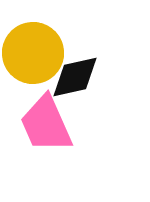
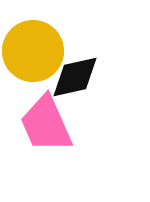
yellow circle: moved 2 px up
